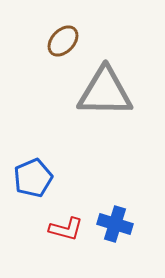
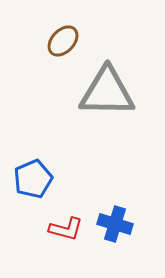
gray triangle: moved 2 px right
blue pentagon: moved 1 px down
